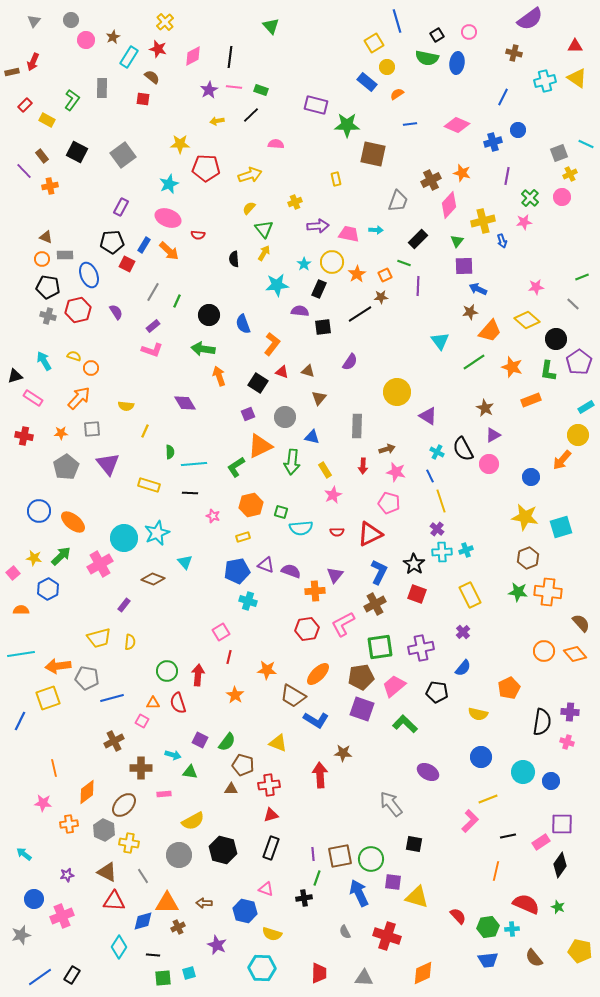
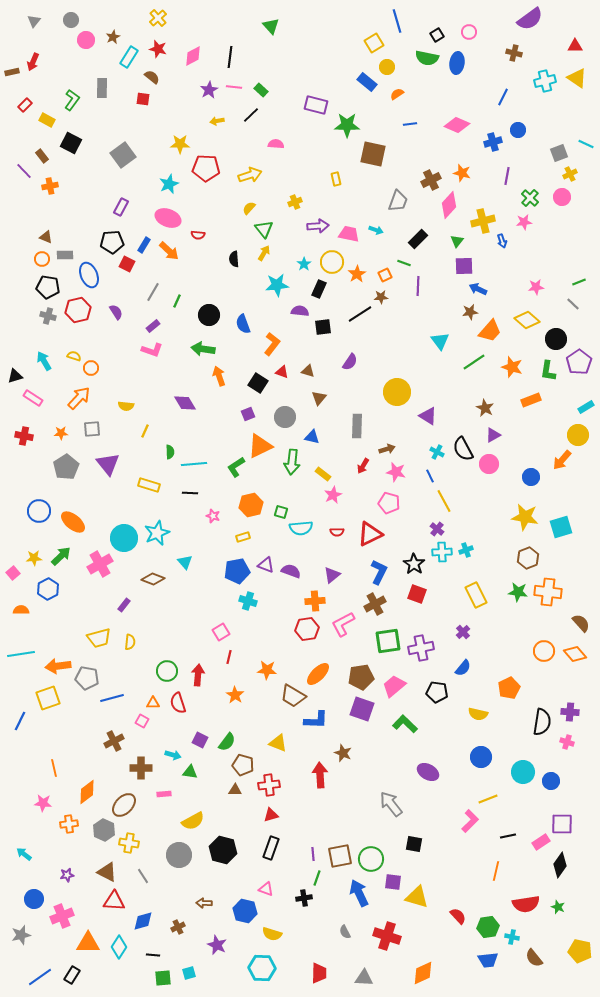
yellow cross at (165, 22): moved 7 px left, 4 px up
green rectangle at (261, 90): rotated 24 degrees clockwise
black square at (77, 152): moved 6 px left, 9 px up
cyan arrow at (376, 230): rotated 16 degrees clockwise
green line at (582, 277): moved 3 px left, 5 px down
red arrow at (363, 466): rotated 28 degrees clockwise
yellow rectangle at (325, 470): moved 2 px left, 4 px down; rotated 21 degrees counterclockwise
yellow line at (441, 501): moved 3 px right; rotated 10 degrees counterclockwise
yellow star at (34, 558): rotated 14 degrees counterclockwise
purple triangle at (335, 575): moved 3 px left; rotated 12 degrees clockwise
orange cross at (315, 591): moved 10 px down
yellow rectangle at (470, 595): moved 6 px right
green square at (380, 647): moved 8 px right, 6 px up
blue L-shape at (316, 720): rotated 30 degrees counterclockwise
brown star at (343, 753): rotated 18 degrees clockwise
brown triangle at (231, 789): moved 4 px right, 1 px down
orange triangle at (167, 903): moved 79 px left, 40 px down
red semicircle at (526, 904): rotated 148 degrees clockwise
cyan cross at (512, 929): moved 8 px down; rotated 16 degrees clockwise
